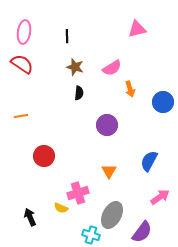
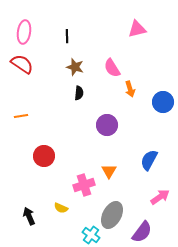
pink semicircle: rotated 90 degrees clockwise
blue semicircle: moved 1 px up
pink cross: moved 6 px right, 8 px up
black arrow: moved 1 px left, 1 px up
cyan cross: rotated 18 degrees clockwise
